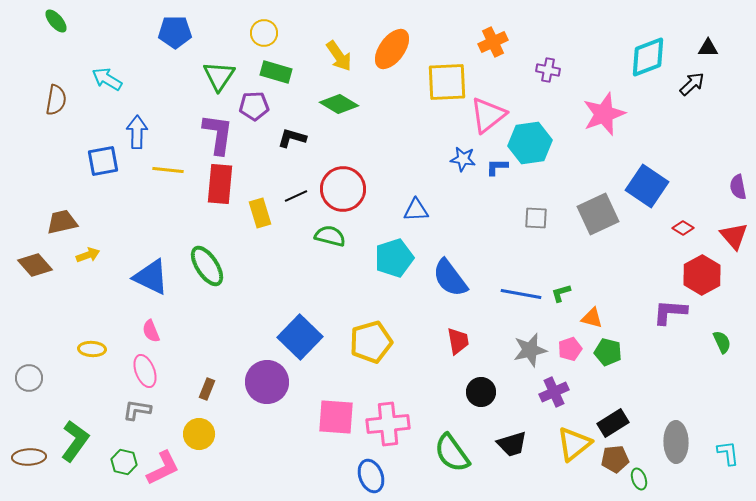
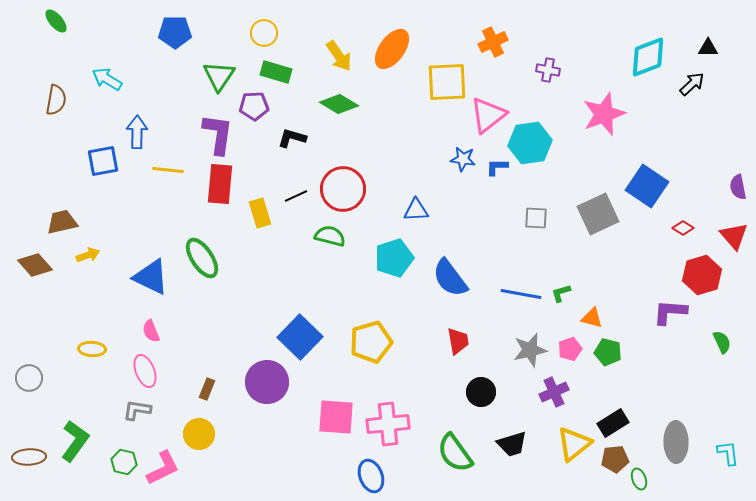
green ellipse at (207, 266): moved 5 px left, 8 px up
red hexagon at (702, 275): rotated 12 degrees clockwise
green semicircle at (452, 453): moved 3 px right
